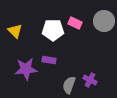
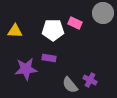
gray circle: moved 1 px left, 8 px up
yellow triangle: rotated 42 degrees counterclockwise
purple rectangle: moved 2 px up
gray semicircle: moved 1 px right; rotated 60 degrees counterclockwise
